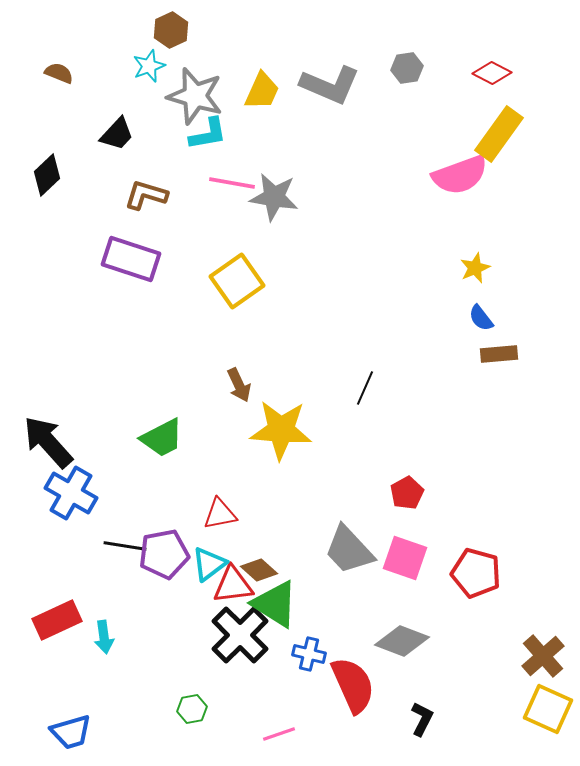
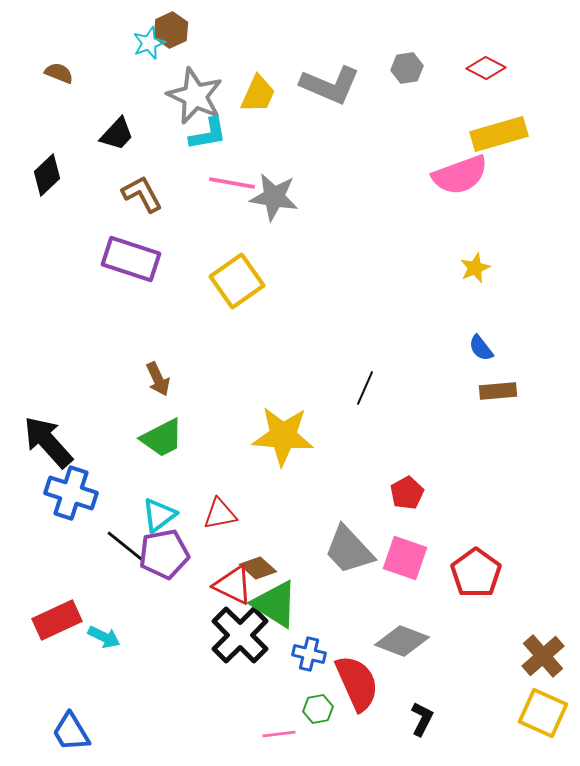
cyan star at (149, 66): moved 23 px up
red diamond at (492, 73): moved 6 px left, 5 px up
yellow trapezoid at (262, 91): moved 4 px left, 3 px down
gray star at (195, 96): rotated 8 degrees clockwise
yellow rectangle at (499, 134): rotated 38 degrees clockwise
brown L-shape at (146, 195): moved 4 px left, 1 px up; rotated 45 degrees clockwise
blue semicircle at (481, 318): moved 30 px down
brown rectangle at (499, 354): moved 1 px left, 37 px down
brown arrow at (239, 385): moved 81 px left, 6 px up
yellow star at (281, 430): moved 2 px right, 6 px down
blue cross at (71, 493): rotated 12 degrees counterclockwise
black line at (125, 546): rotated 30 degrees clockwise
cyan triangle at (209, 564): moved 50 px left, 49 px up
brown diamond at (259, 570): moved 1 px left, 2 px up
red pentagon at (476, 573): rotated 21 degrees clockwise
red triangle at (233, 585): rotated 33 degrees clockwise
cyan arrow at (104, 637): rotated 56 degrees counterclockwise
red semicircle at (353, 685): moved 4 px right, 2 px up
green hexagon at (192, 709): moved 126 px right
yellow square at (548, 709): moved 5 px left, 4 px down
blue trapezoid at (71, 732): rotated 75 degrees clockwise
pink line at (279, 734): rotated 12 degrees clockwise
